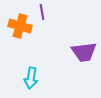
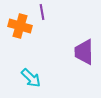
purple trapezoid: rotated 96 degrees clockwise
cyan arrow: rotated 55 degrees counterclockwise
